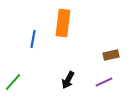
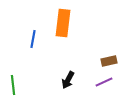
brown rectangle: moved 2 px left, 6 px down
green line: moved 3 px down; rotated 48 degrees counterclockwise
